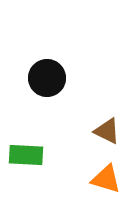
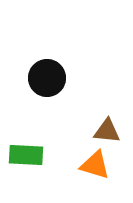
brown triangle: rotated 20 degrees counterclockwise
orange triangle: moved 11 px left, 14 px up
